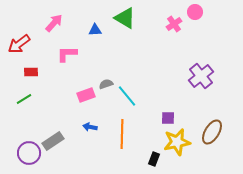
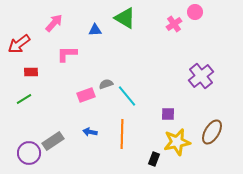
purple square: moved 4 px up
blue arrow: moved 5 px down
